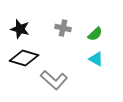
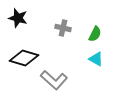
black star: moved 2 px left, 11 px up
green semicircle: rotated 21 degrees counterclockwise
